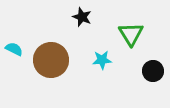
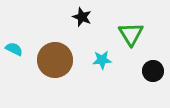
brown circle: moved 4 px right
